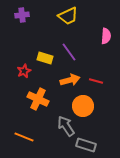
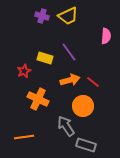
purple cross: moved 20 px right, 1 px down; rotated 24 degrees clockwise
red line: moved 3 px left, 1 px down; rotated 24 degrees clockwise
orange line: rotated 30 degrees counterclockwise
